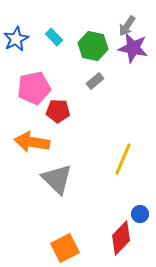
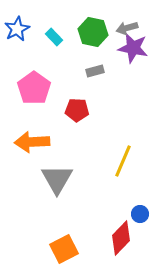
gray arrow: moved 2 px down; rotated 40 degrees clockwise
blue star: moved 1 px right, 10 px up
green hexagon: moved 14 px up
gray rectangle: moved 10 px up; rotated 24 degrees clockwise
pink pentagon: rotated 24 degrees counterclockwise
red pentagon: moved 19 px right, 1 px up
orange arrow: rotated 12 degrees counterclockwise
yellow line: moved 2 px down
gray triangle: rotated 16 degrees clockwise
orange square: moved 1 px left, 1 px down
